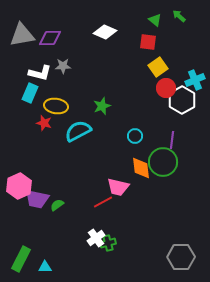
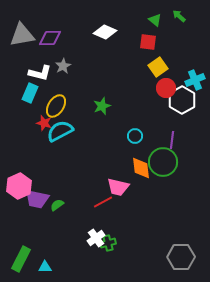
gray star: rotated 28 degrees counterclockwise
yellow ellipse: rotated 65 degrees counterclockwise
cyan semicircle: moved 18 px left
